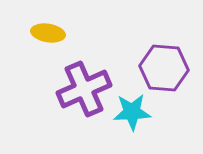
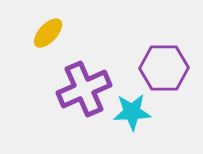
yellow ellipse: rotated 56 degrees counterclockwise
purple hexagon: rotated 6 degrees counterclockwise
